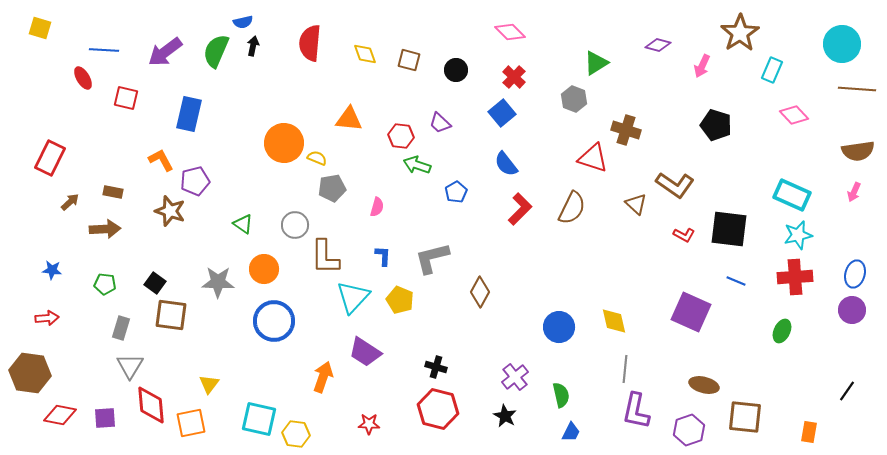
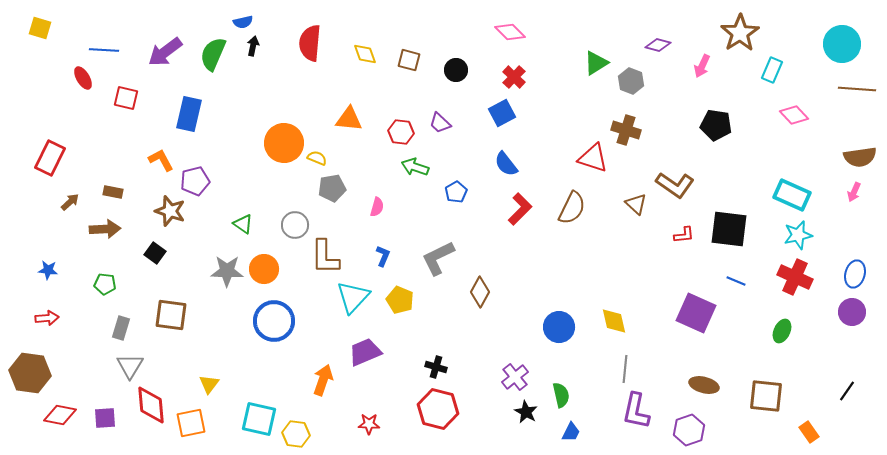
green semicircle at (216, 51): moved 3 px left, 3 px down
gray hexagon at (574, 99): moved 57 px right, 18 px up
blue square at (502, 113): rotated 12 degrees clockwise
black pentagon at (716, 125): rotated 8 degrees counterclockwise
red hexagon at (401, 136): moved 4 px up
brown semicircle at (858, 151): moved 2 px right, 6 px down
green arrow at (417, 165): moved 2 px left, 2 px down
red L-shape at (684, 235): rotated 35 degrees counterclockwise
blue L-shape at (383, 256): rotated 20 degrees clockwise
gray L-shape at (432, 258): moved 6 px right; rotated 12 degrees counterclockwise
blue star at (52, 270): moved 4 px left
red cross at (795, 277): rotated 28 degrees clockwise
gray star at (218, 282): moved 9 px right, 11 px up
black square at (155, 283): moved 30 px up
purple circle at (852, 310): moved 2 px down
purple square at (691, 312): moved 5 px right, 1 px down
purple trapezoid at (365, 352): rotated 124 degrees clockwise
orange arrow at (323, 377): moved 3 px down
black star at (505, 416): moved 21 px right, 4 px up
brown square at (745, 417): moved 21 px right, 21 px up
orange rectangle at (809, 432): rotated 45 degrees counterclockwise
